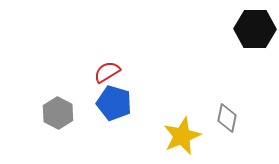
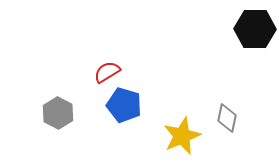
blue pentagon: moved 10 px right, 2 px down
